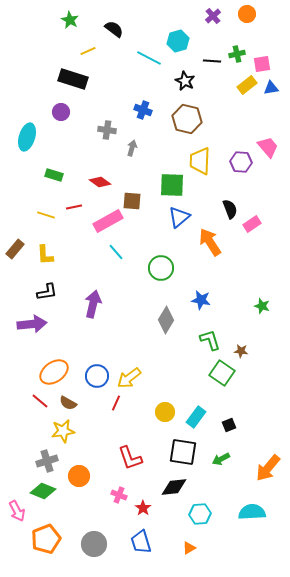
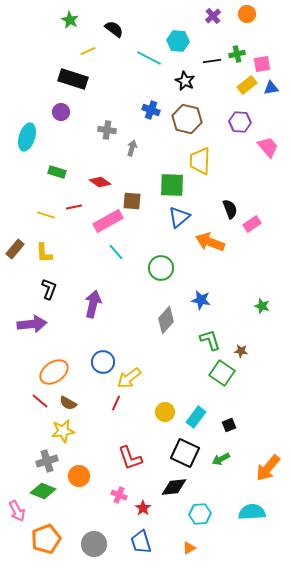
cyan hexagon at (178, 41): rotated 20 degrees clockwise
black line at (212, 61): rotated 12 degrees counterclockwise
blue cross at (143, 110): moved 8 px right
purple hexagon at (241, 162): moved 1 px left, 40 px up
green rectangle at (54, 175): moved 3 px right, 3 px up
orange arrow at (210, 242): rotated 36 degrees counterclockwise
yellow L-shape at (45, 255): moved 1 px left, 2 px up
black L-shape at (47, 292): moved 2 px right, 3 px up; rotated 60 degrees counterclockwise
gray diamond at (166, 320): rotated 12 degrees clockwise
blue circle at (97, 376): moved 6 px right, 14 px up
black square at (183, 452): moved 2 px right, 1 px down; rotated 16 degrees clockwise
